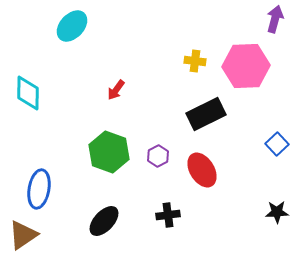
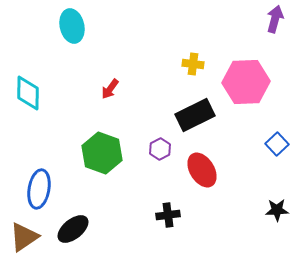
cyan ellipse: rotated 56 degrees counterclockwise
yellow cross: moved 2 px left, 3 px down
pink hexagon: moved 16 px down
red arrow: moved 6 px left, 1 px up
black rectangle: moved 11 px left, 1 px down
green hexagon: moved 7 px left, 1 px down
purple hexagon: moved 2 px right, 7 px up
black star: moved 2 px up
black ellipse: moved 31 px left, 8 px down; rotated 8 degrees clockwise
brown triangle: moved 1 px right, 2 px down
